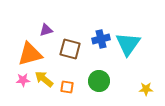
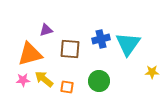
brown square: rotated 10 degrees counterclockwise
yellow star: moved 6 px right, 17 px up
